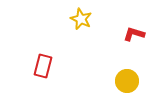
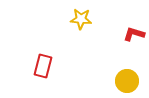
yellow star: rotated 20 degrees counterclockwise
